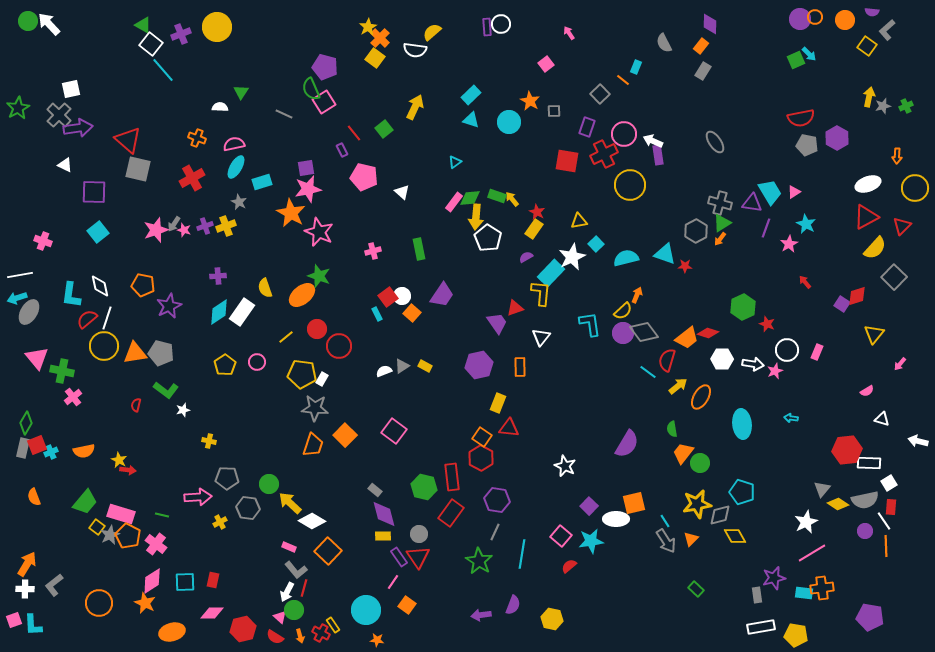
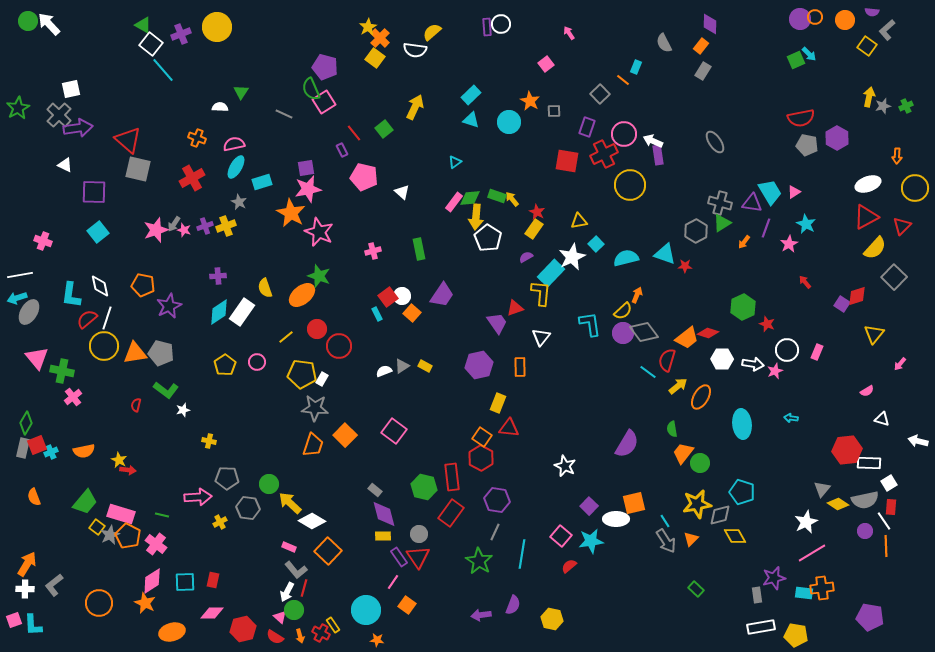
orange arrow at (720, 239): moved 24 px right, 3 px down
